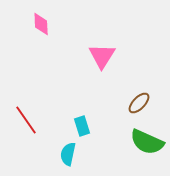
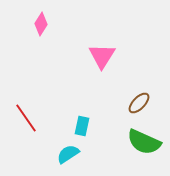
pink diamond: rotated 35 degrees clockwise
red line: moved 2 px up
cyan rectangle: rotated 30 degrees clockwise
green semicircle: moved 3 px left
cyan semicircle: rotated 45 degrees clockwise
